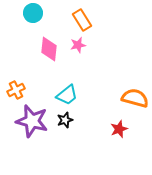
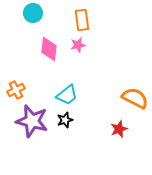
orange rectangle: rotated 25 degrees clockwise
orange semicircle: rotated 12 degrees clockwise
